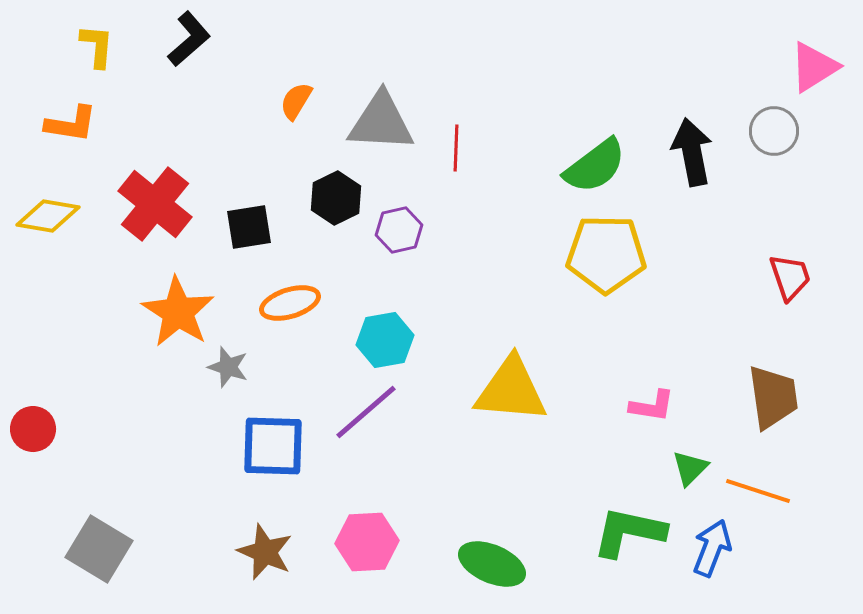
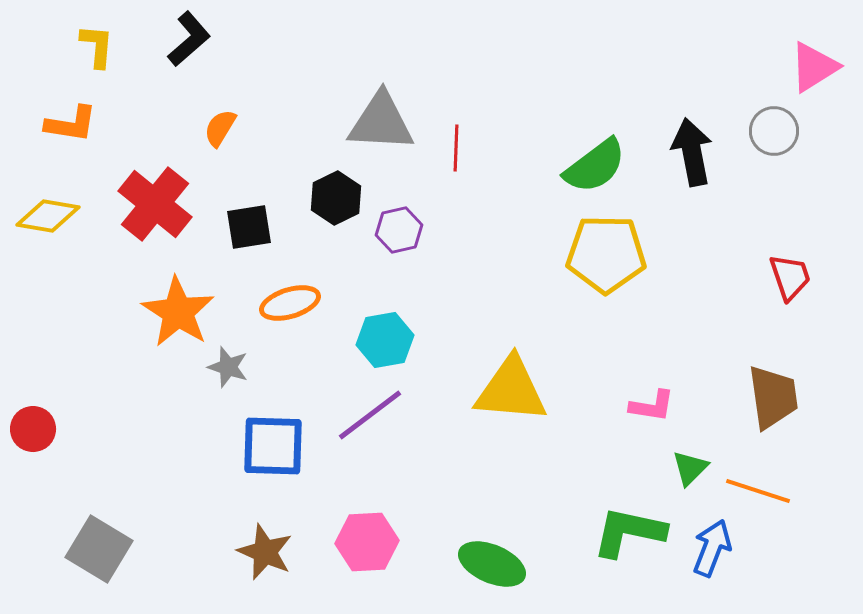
orange semicircle: moved 76 px left, 27 px down
purple line: moved 4 px right, 3 px down; rotated 4 degrees clockwise
